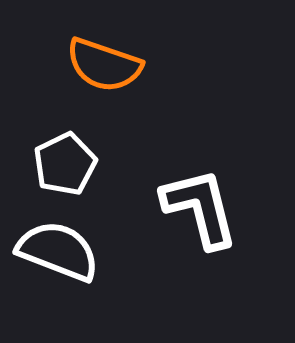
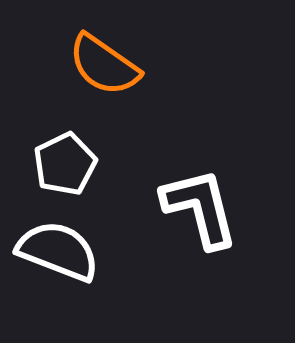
orange semicircle: rotated 16 degrees clockwise
